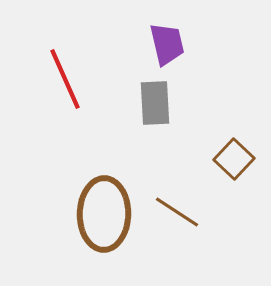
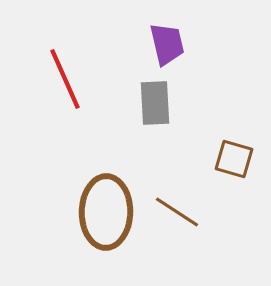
brown square: rotated 27 degrees counterclockwise
brown ellipse: moved 2 px right, 2 px up
